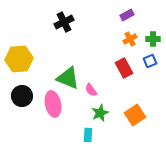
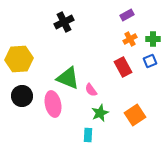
red rectangle: moved 1 px left, 1 px up
